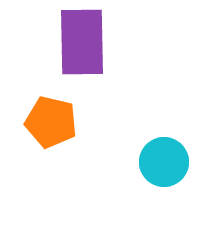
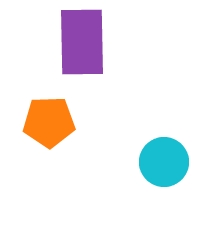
orange pentagon: moved 2 px left; rotated 15 degrees counterclockwise
